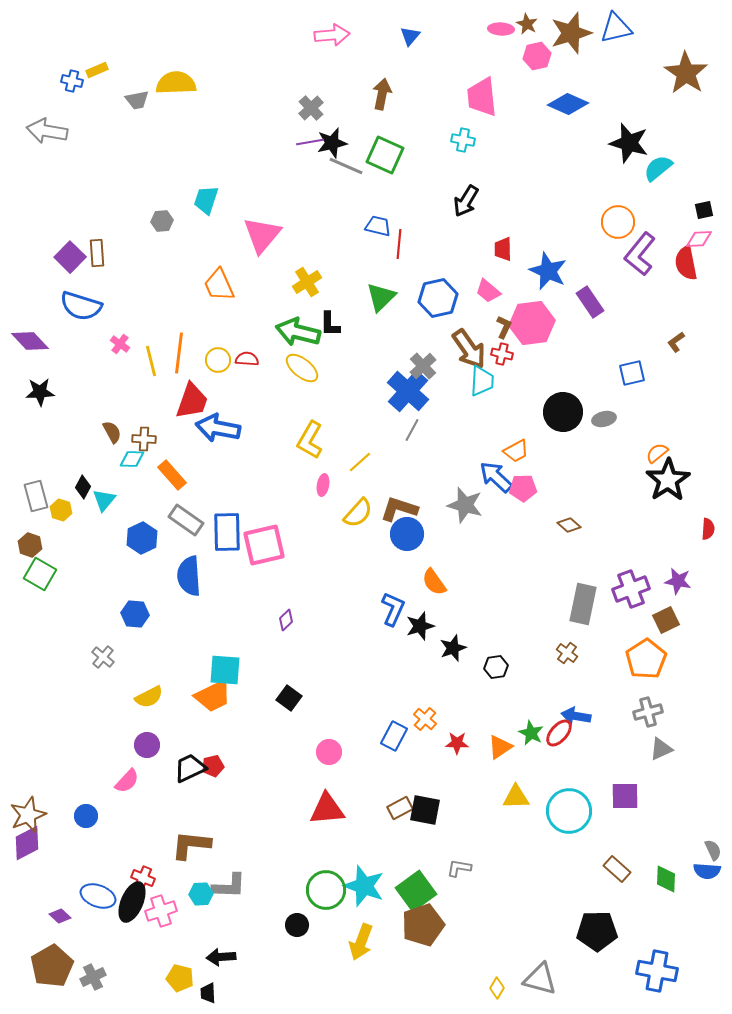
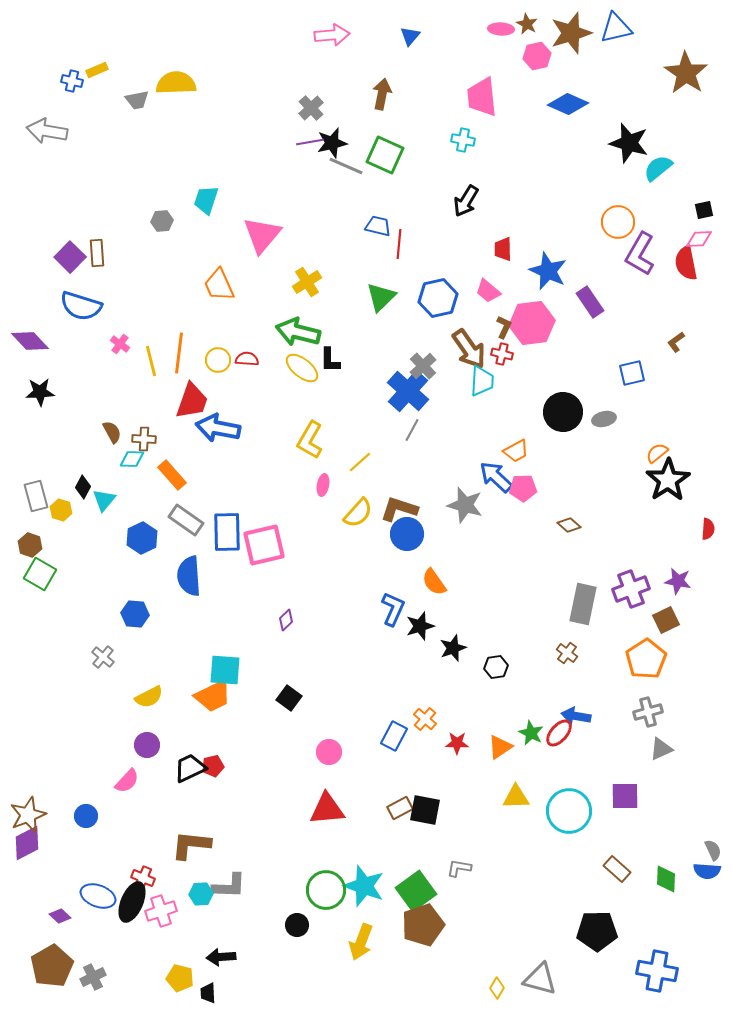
purple L-shape at (640, 254): rotated 9 degrees counterclockwise
black L-shape at (330, 324): moved 36 px down
